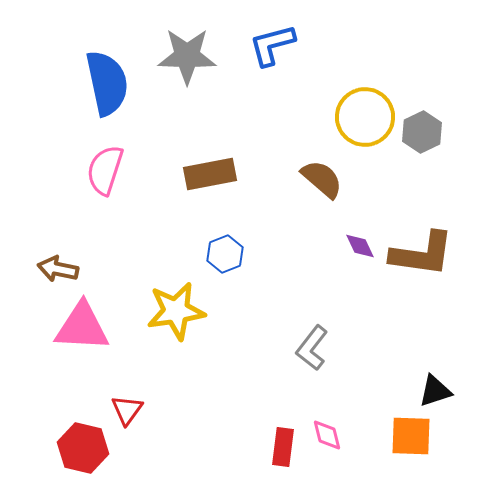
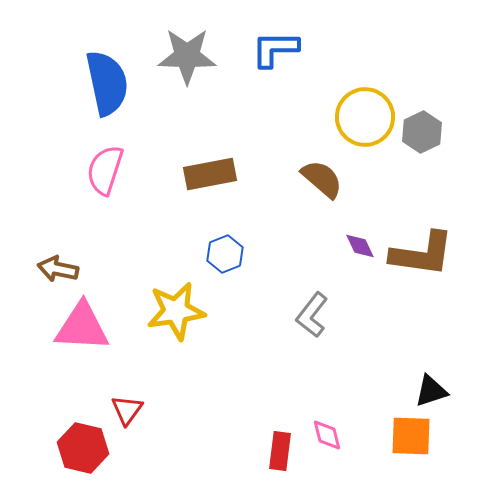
blue L-shape: moved 3 px right, 4 px down; rotated 15 degrees clockwise
gray L-shape: moved 33 px up
black triangle: moved 4 px left
red rectangle: moved 3 px left, 4 px down
